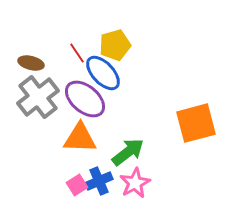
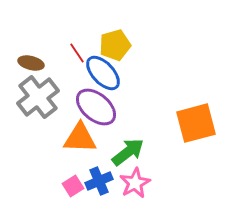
purple ellipse: moved 11 px right, 8 px down
pink square: moved 4 px left, 1 px down
